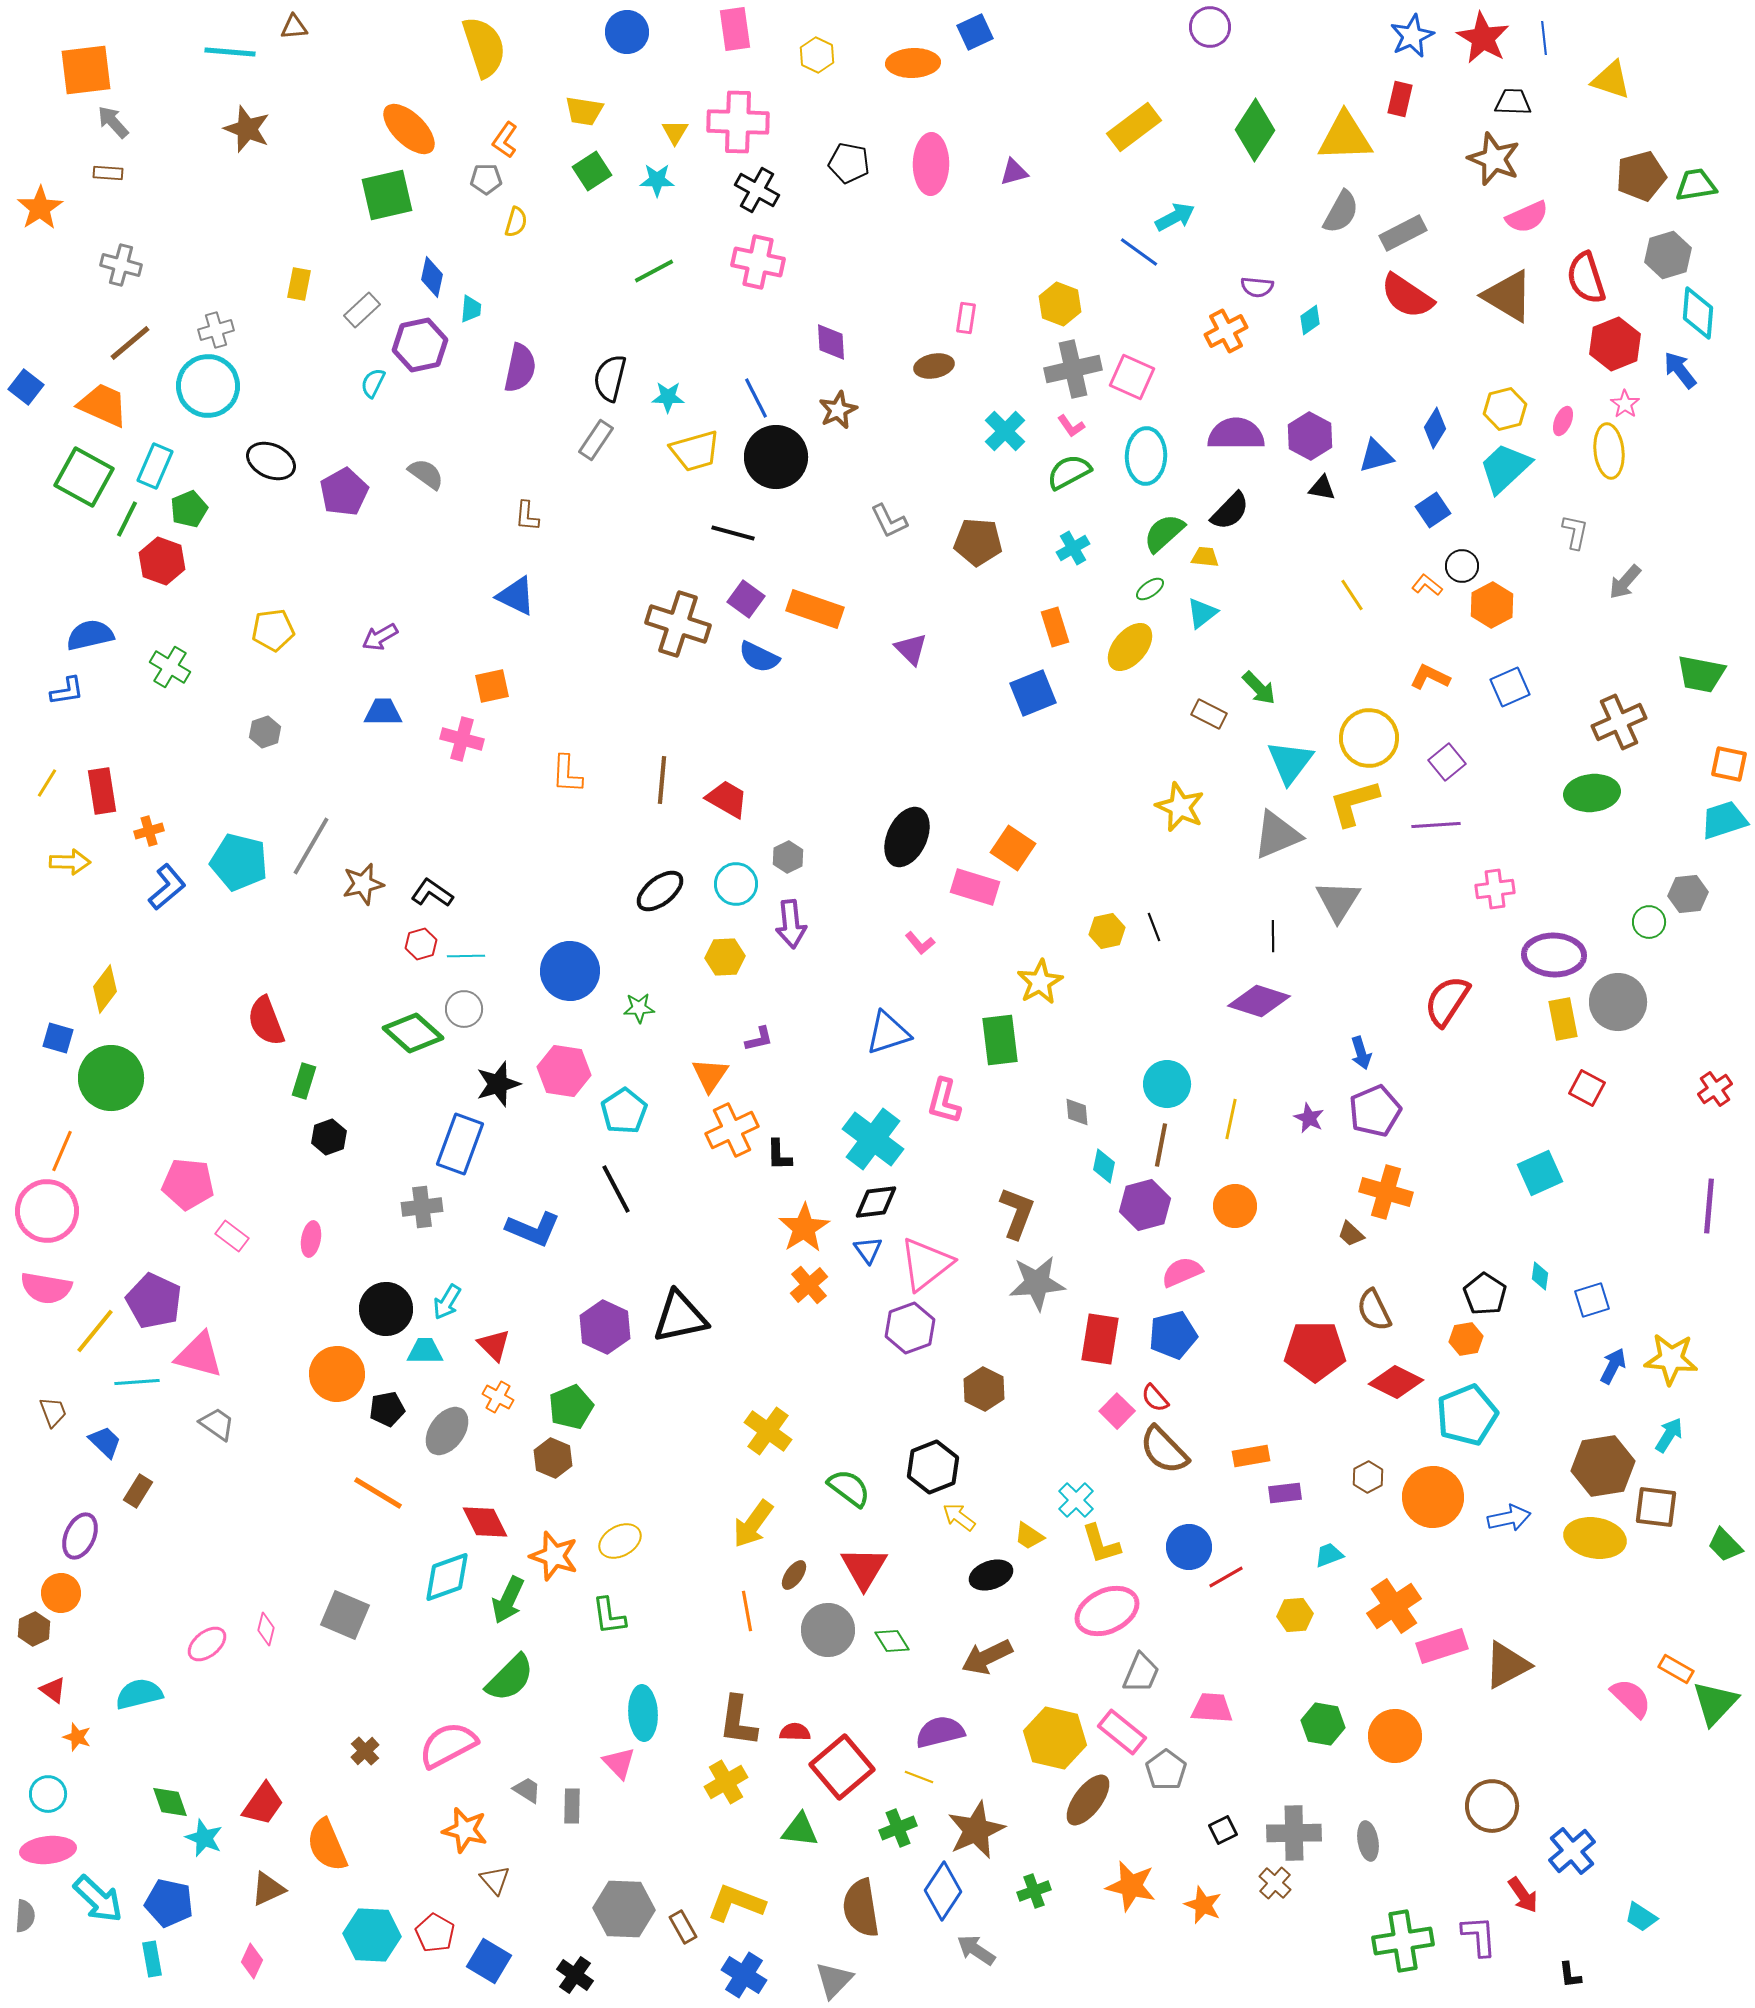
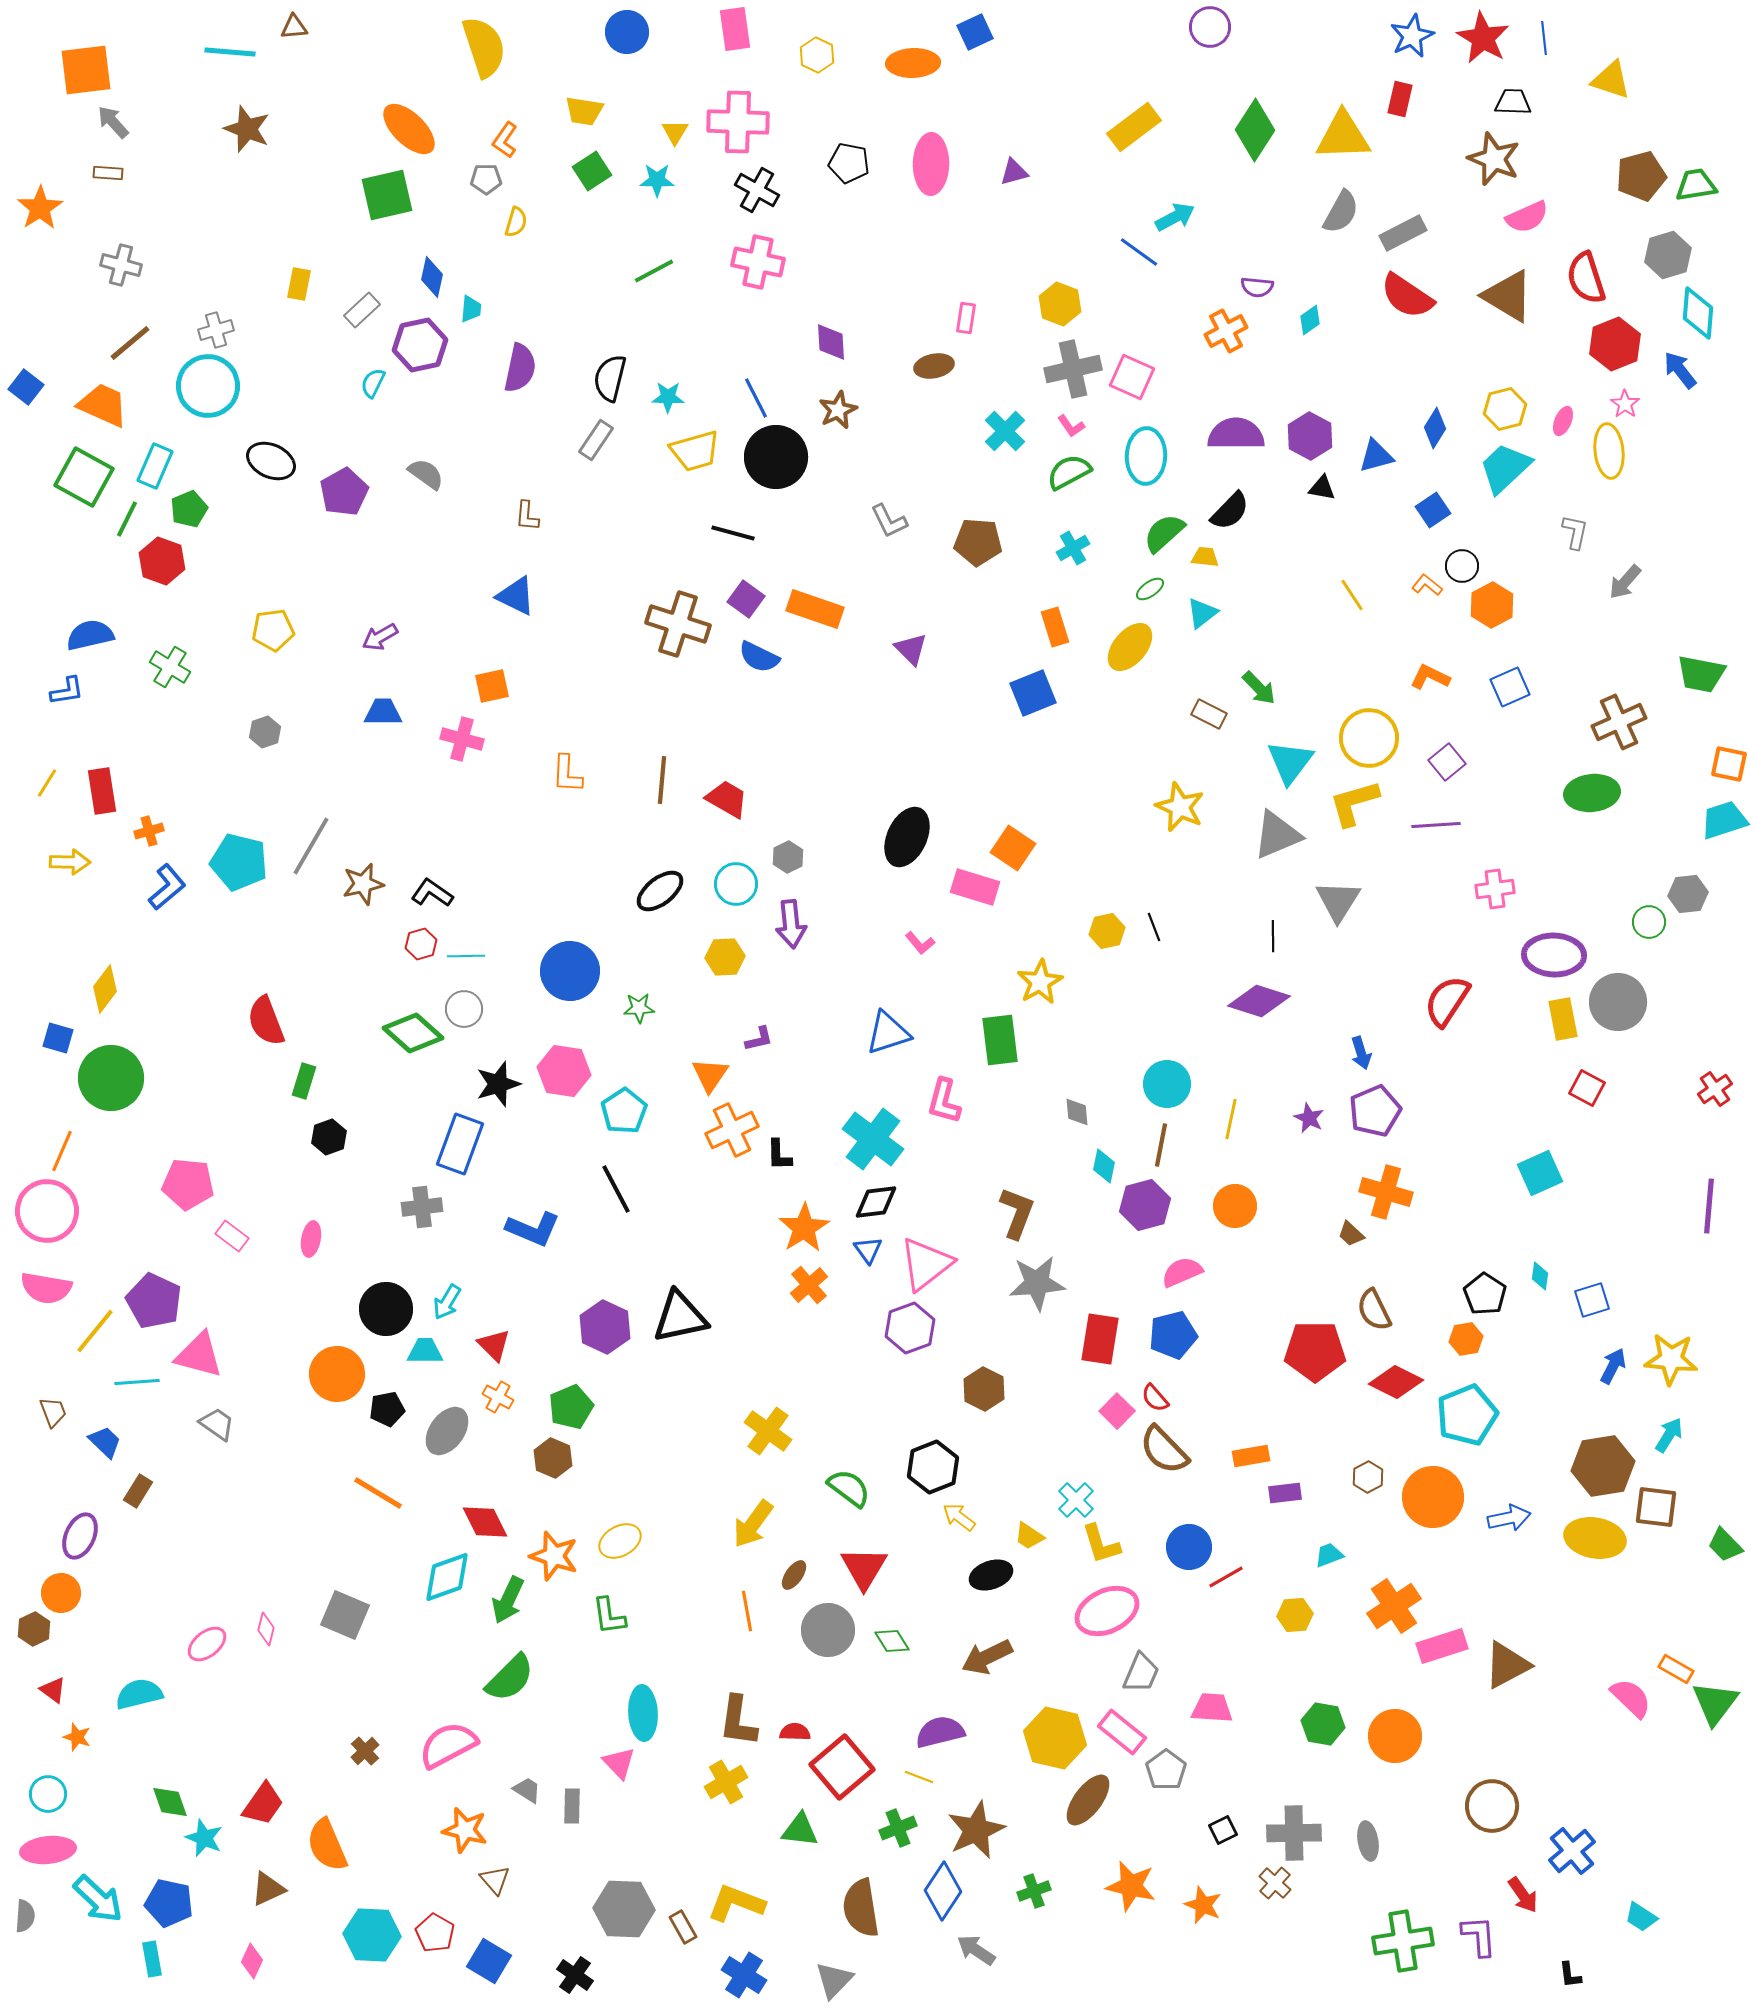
yellow triangle at (1345, 137): moved 2 px left, 1 px up
green triangle at (1715, 1703): rotated 6 degrees counterclockwise
